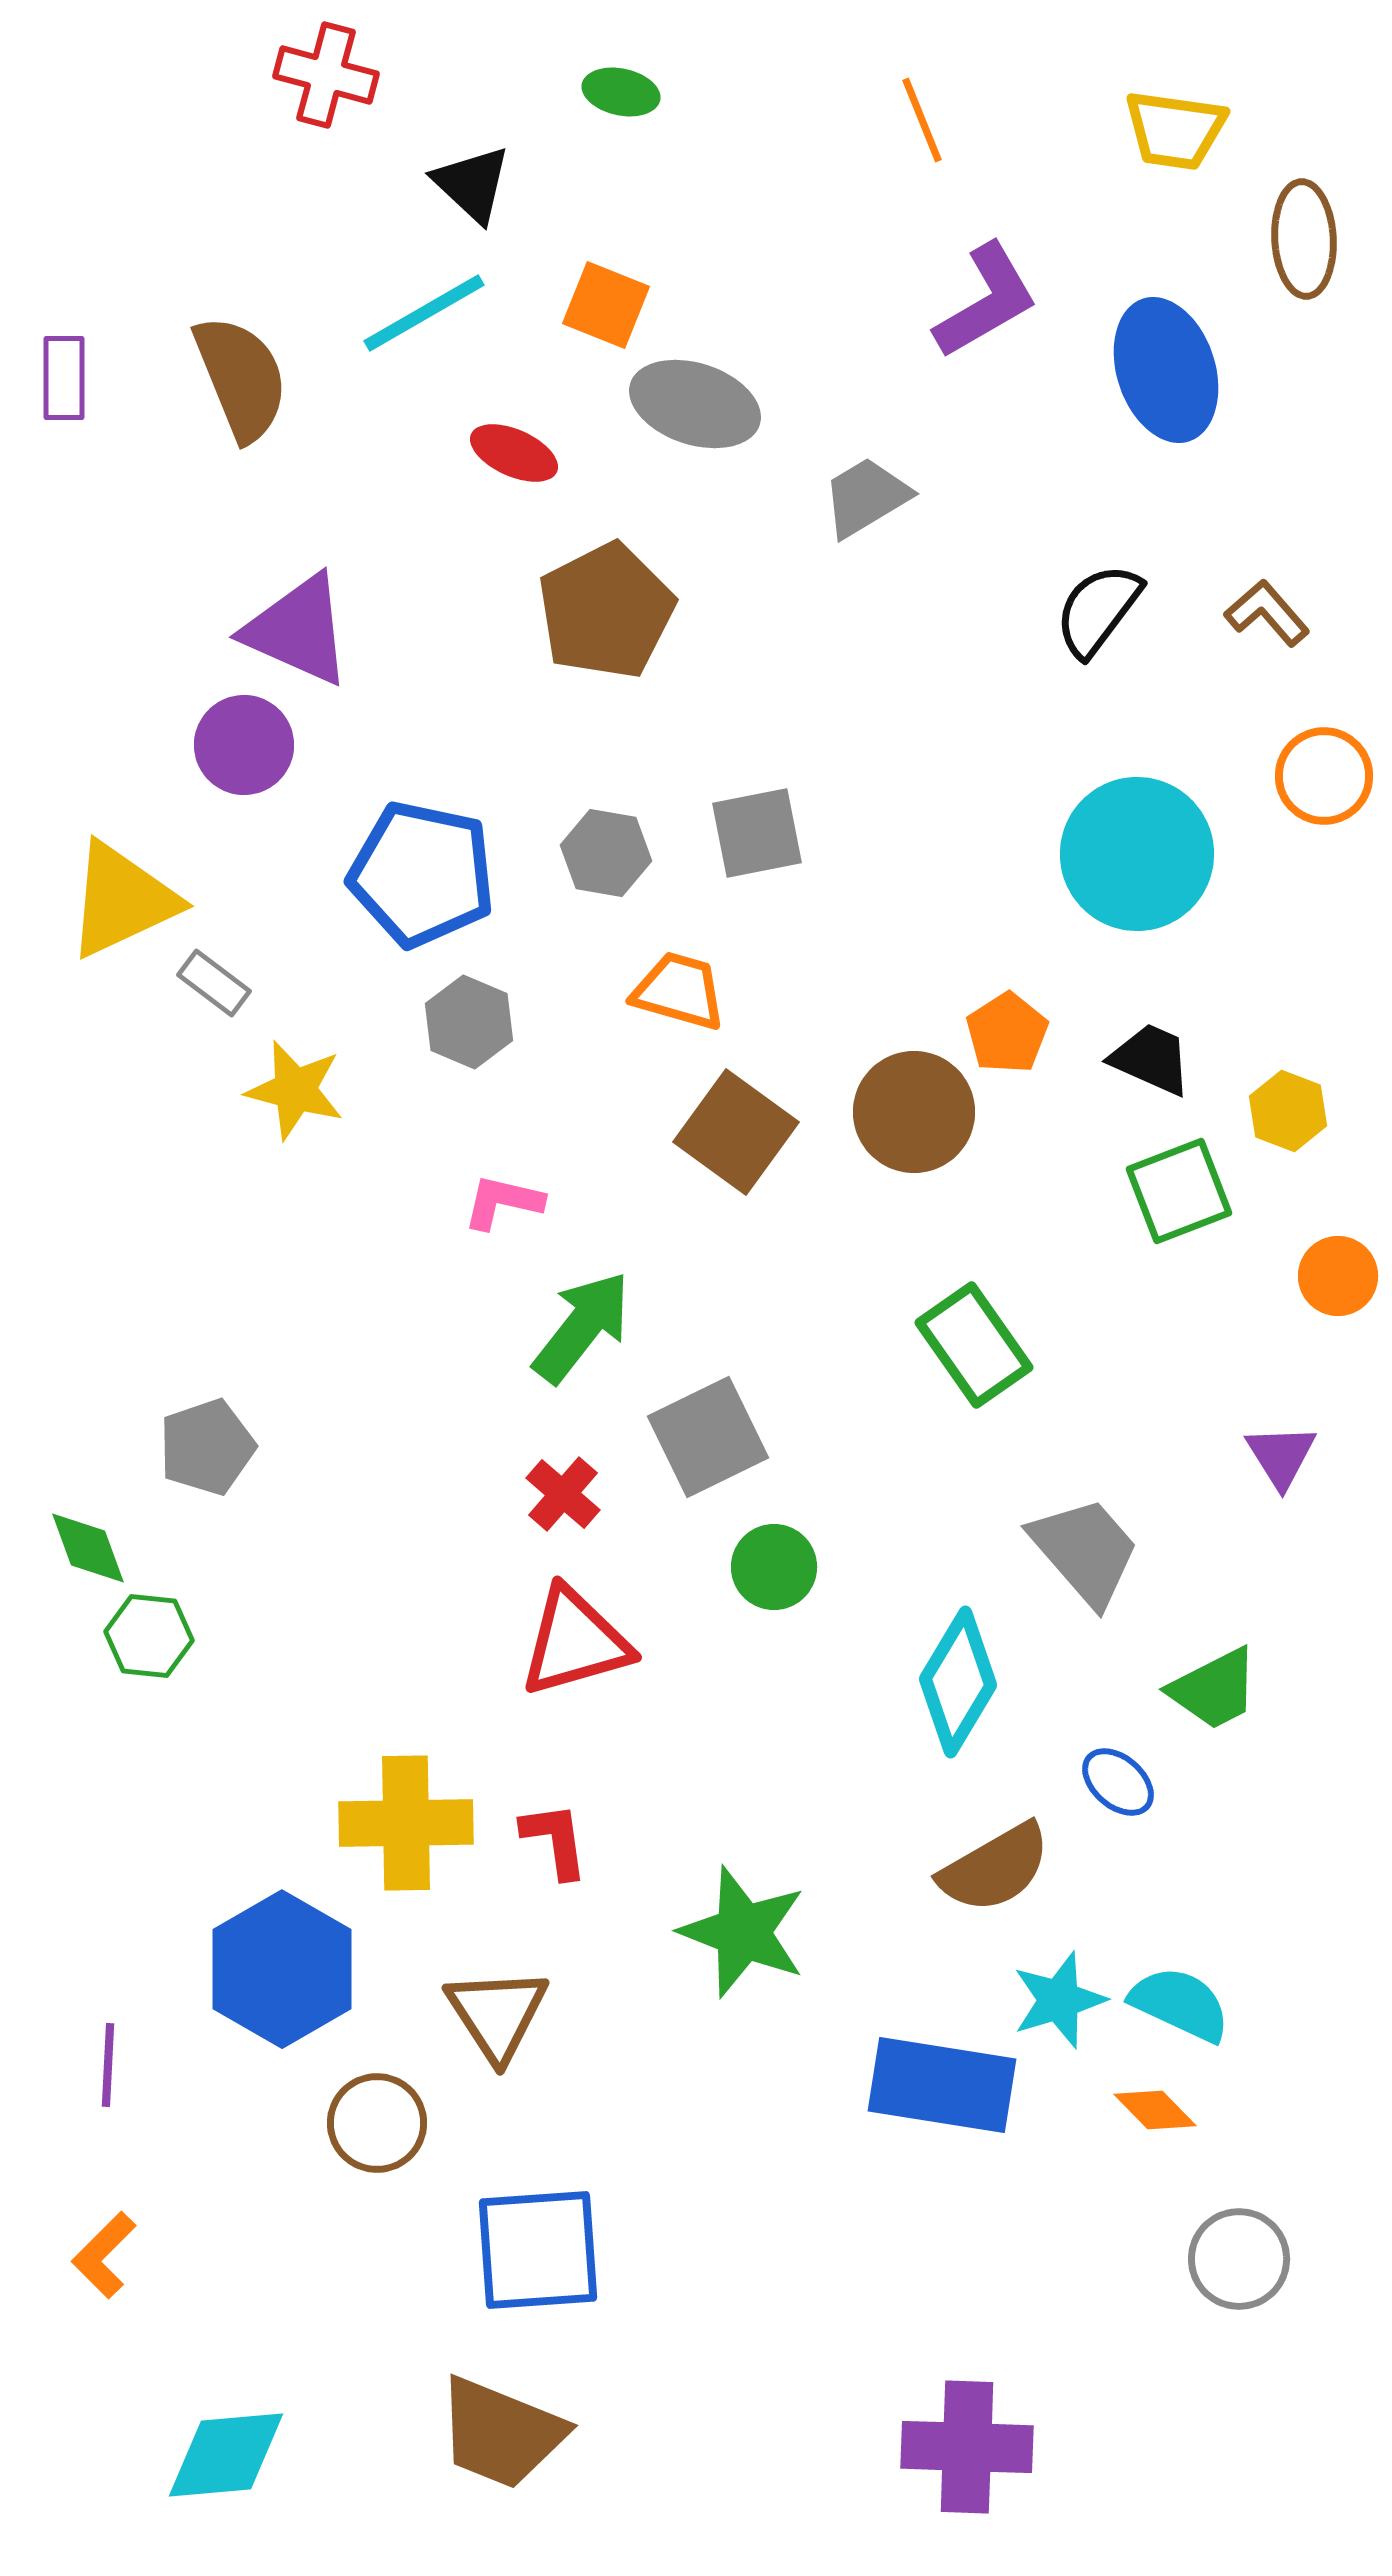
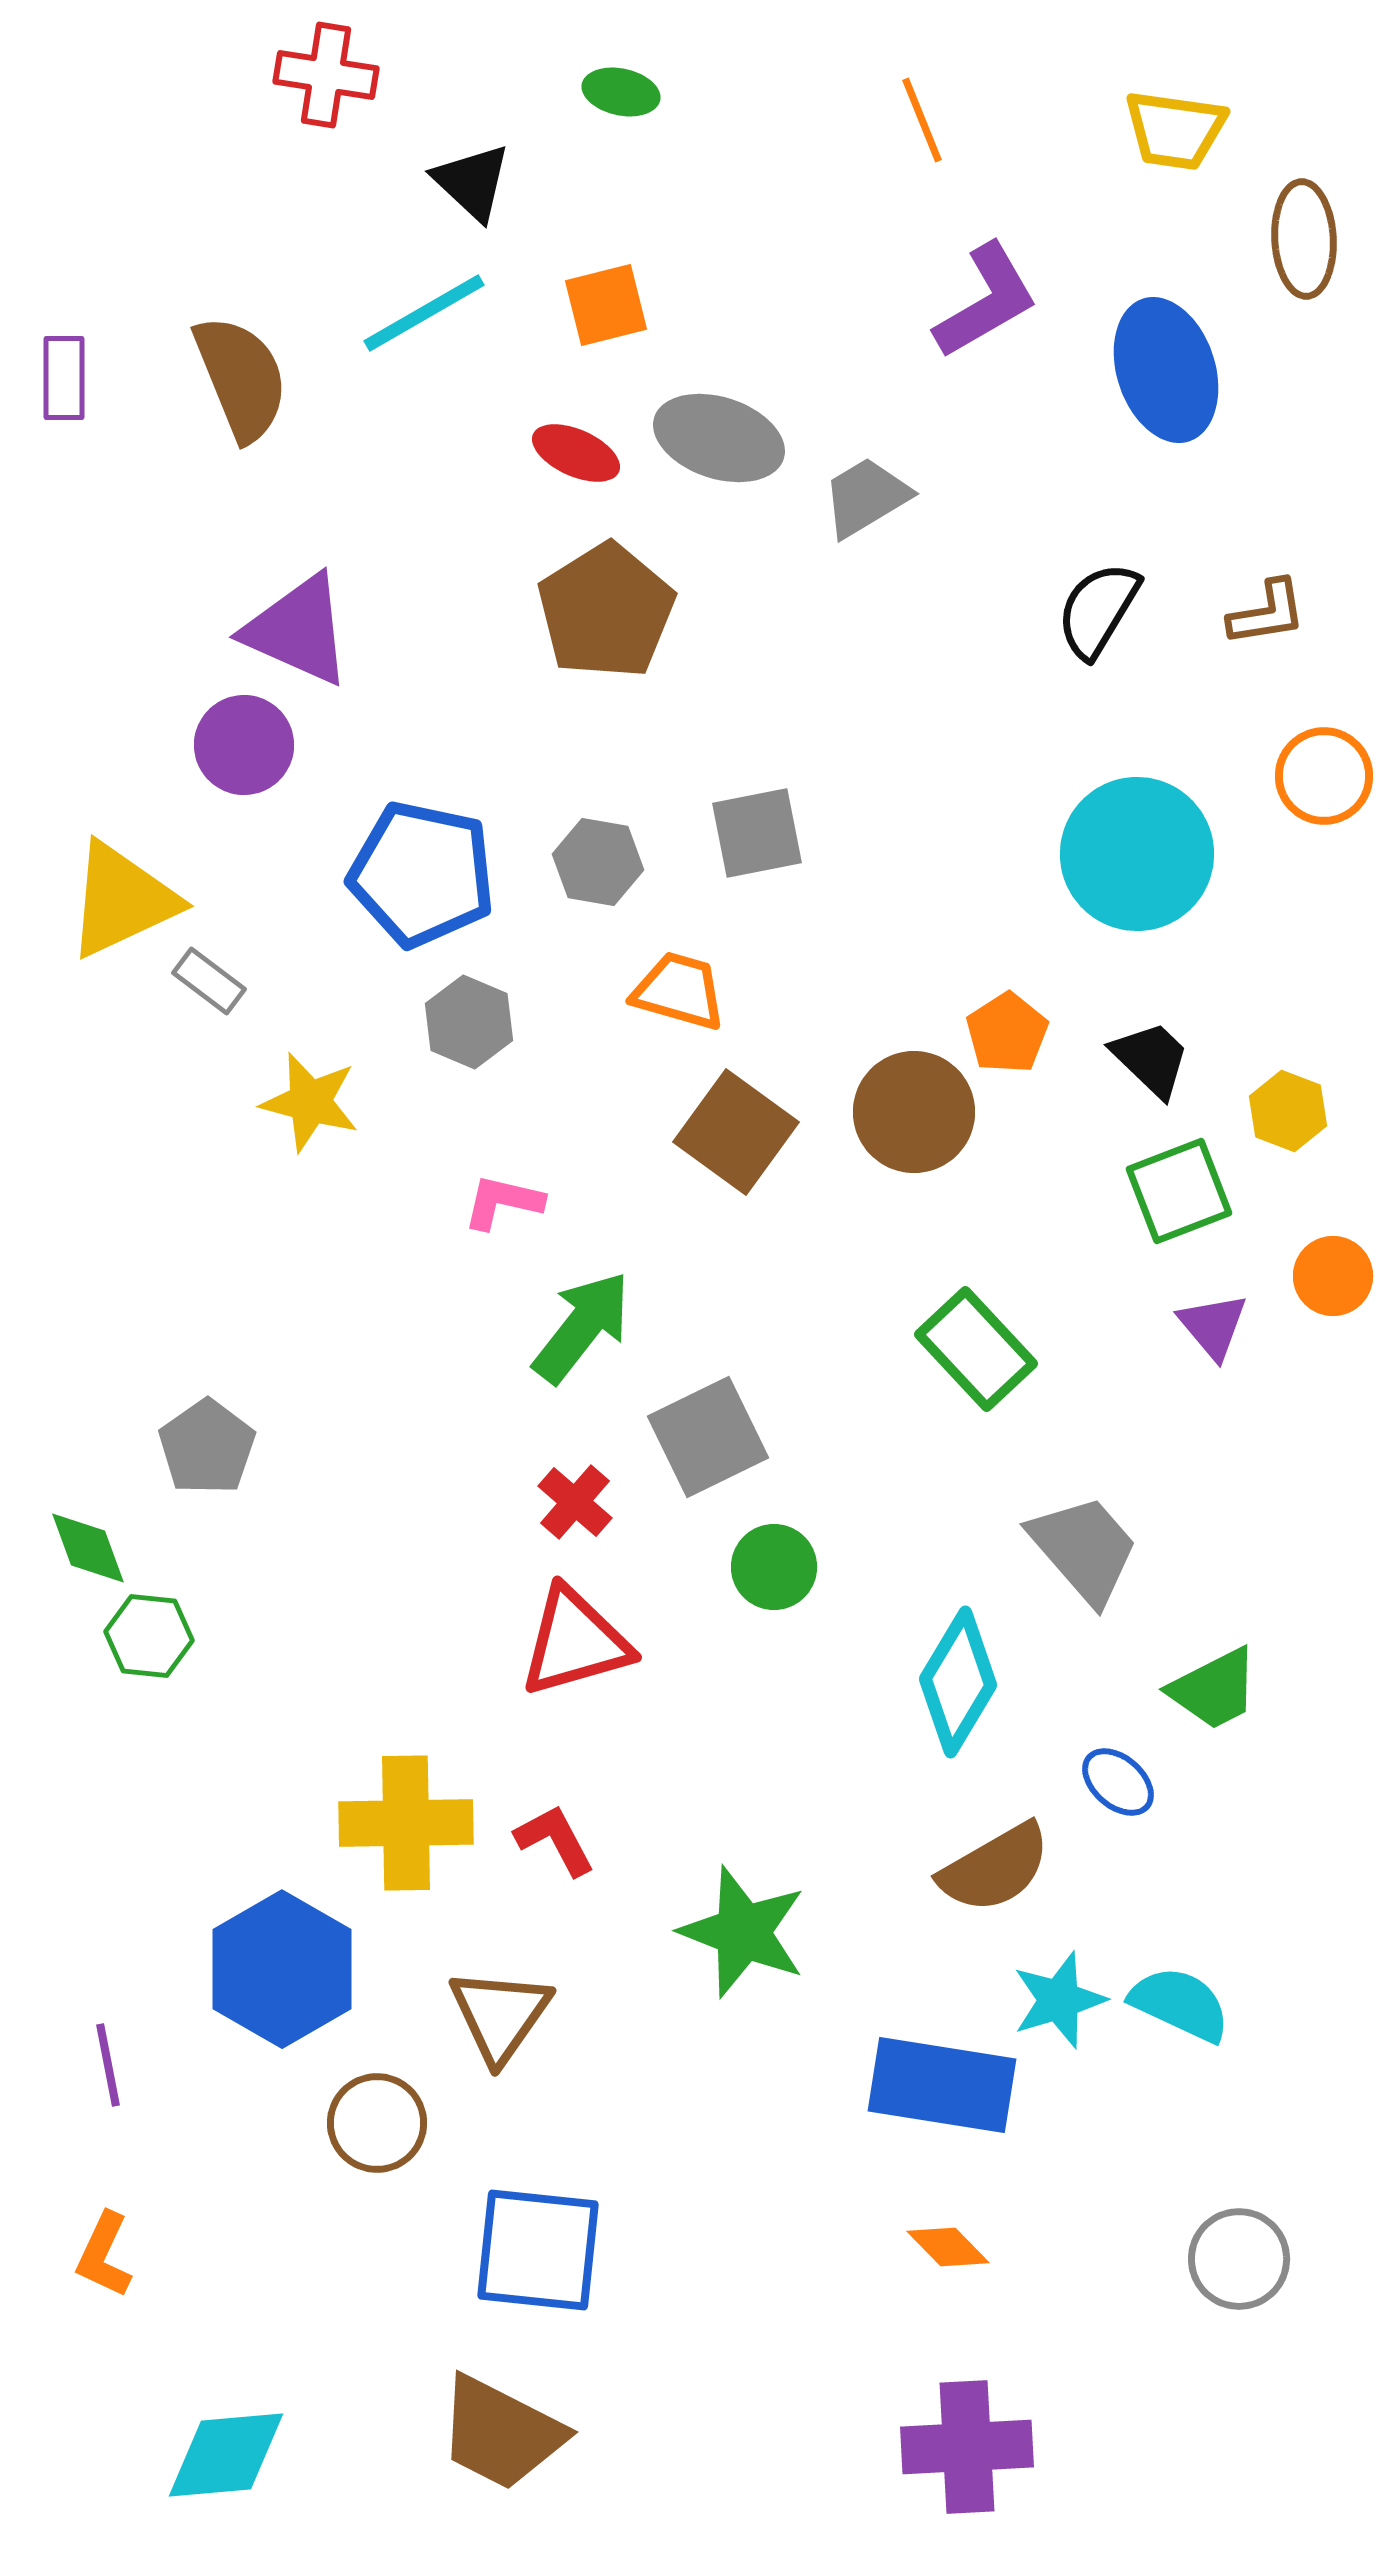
red cross at (326, 75): rotated 6 degrees counterclockwise
black triangle at (472, 184): moved 2 px up
orange square at (606, 305): rotated 36 degrees counterclockwise
gray ellipse at (695, 404): moved 24 px right, 34 px down
red ellipse at (514, 453): moved 62 px right
black semicircle at (1098, 610): rotated 6 degrees counterclockwise
brown pentagon at (606, 611): rotated 5 degrees counterclockwise
brown L-shape at (1267, 613): rotated 122 degrees clockwise
gray hexagon at (606, 853): moved 8 px left, 9 px down
gray rectangle at (214, 983): moved 5 px left, 2 px up
black trapezoid at (1151, 1059): rotated 20 degrees clockwise
yellow star at (295, 1090): moved 15 px right, 12 px down
orange circle at (1338, 1276): moved 5 px left
green rectangle at (974, 1345): moved 2 px right, 4 px down; rotated 8 degrees counterclockwise
gray pentagon at (207, 1447): rotated 16 degrees counterclockwise
purple triangle at (1281, 1456): moved 68 px left, 130 px up; rotated 8 degrees counterclockwise
red cross at (563, 1494): moved 12 px right, 8 px down
gray trapezoid at (1085, 1551): moved 1 px left, 2 px up
red L-shape at (555, 1840): rotated 20 degrees counterclockwise
brown triangle at (497, 2014): moved 3 px right, 1 px down; rotated 8 degrees clockwise
purple line at (108, 2065): rotated 14 degrees counterclockwise
orange diamond at (1155, 2110): moved 207 px left, 137 px down
blue square at (538, 2250): rotated 10 degrees clockwise
orange L-shape at (104, 2255): rotated 20 degrees counterclockwise
brown trapezoid at (501, 2433): rotated 5 degrees clockwise
purple cross at (967, 2447): rotated 5 degrees counterclockwise
